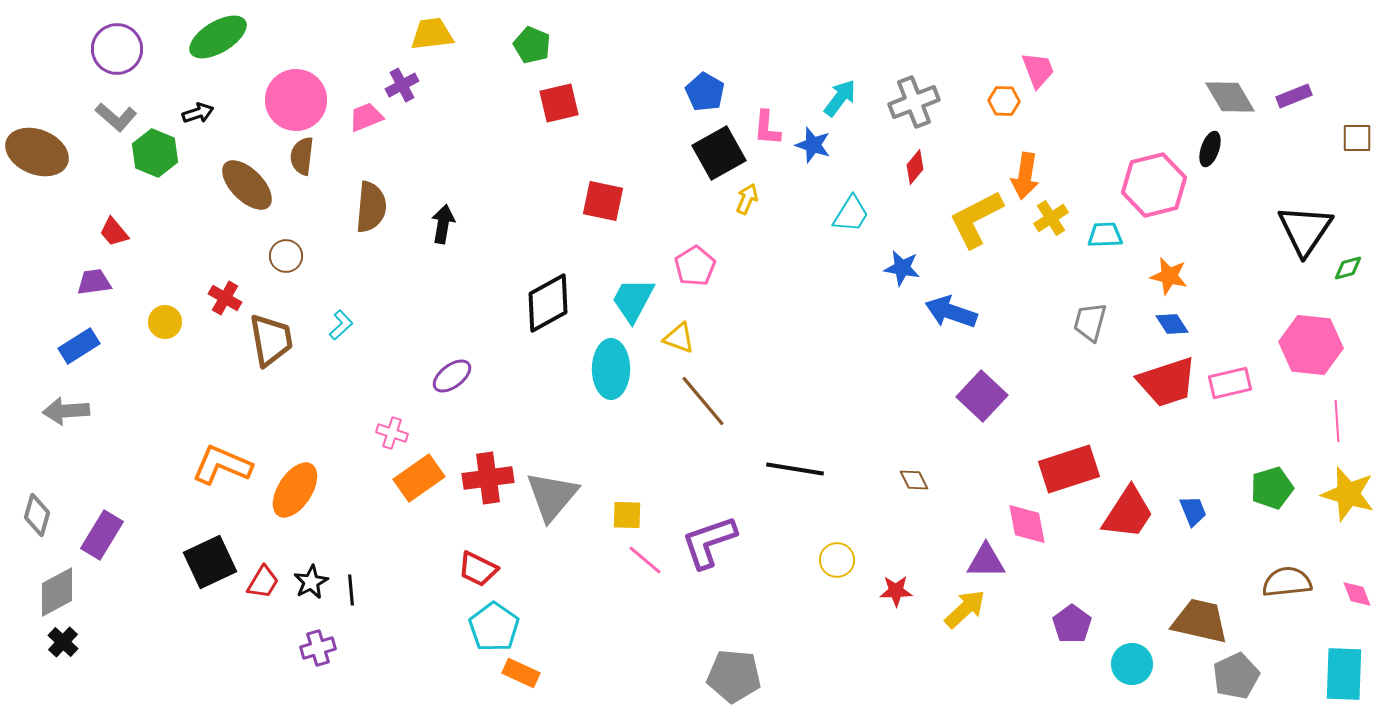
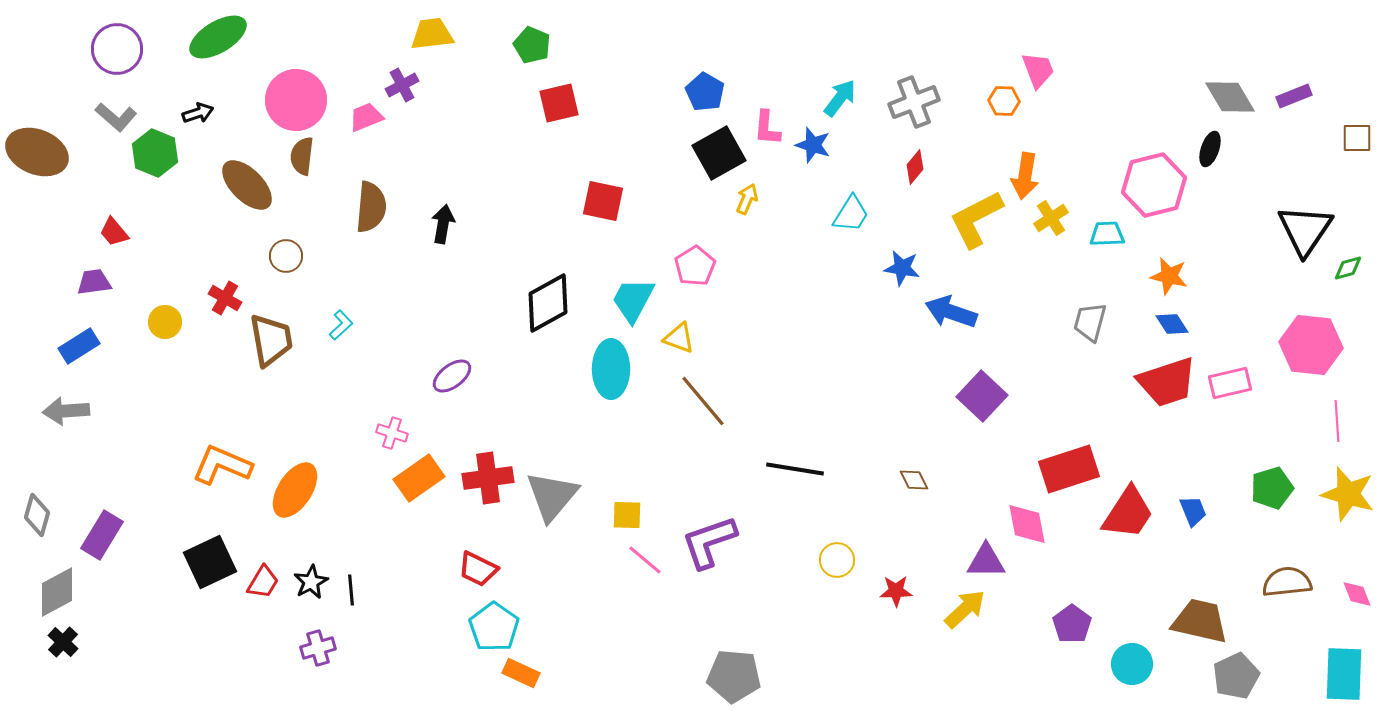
cyan trapezoid at (1105, 235): moved 2 px right, 1 px up
